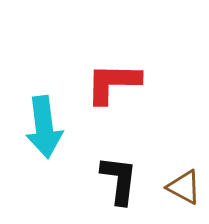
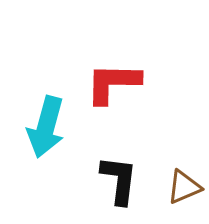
cyan arrow: moved 2 px right; rotated 22 degrees clockwise
brown triangle: rotated 51 degrees counterclockwise
